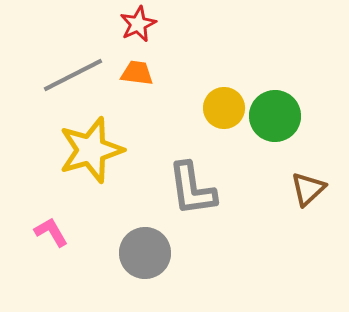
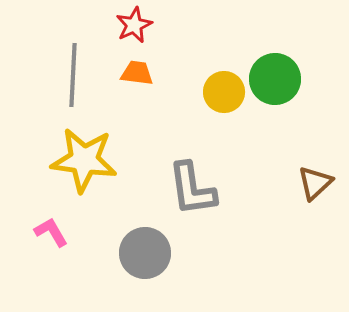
red star: moved 4 px left, 1 px down
gray line: rotated 60 degrees counterclockwise
yellow circle: moved 16 px up
green circle: moved 37 px up
yellow star: moved 7 px left, 10 px down; rotated 24 degrees clockwise
brown triangle: moved 7 px right, 6 px up
